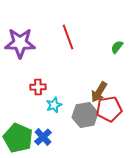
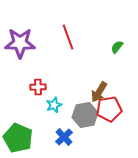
blue cross: moved 21 px right
